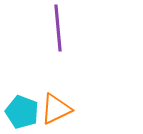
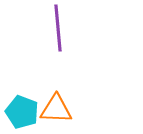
orange triangle: rotated 28 degrees clockwise
